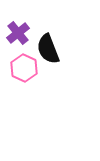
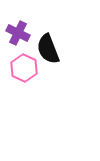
purple cross: rotated 25 degrees counterclockwise
